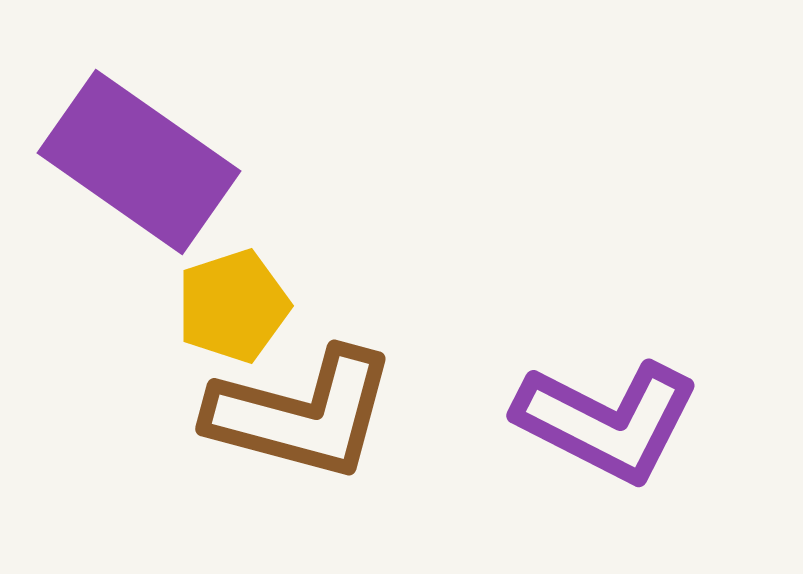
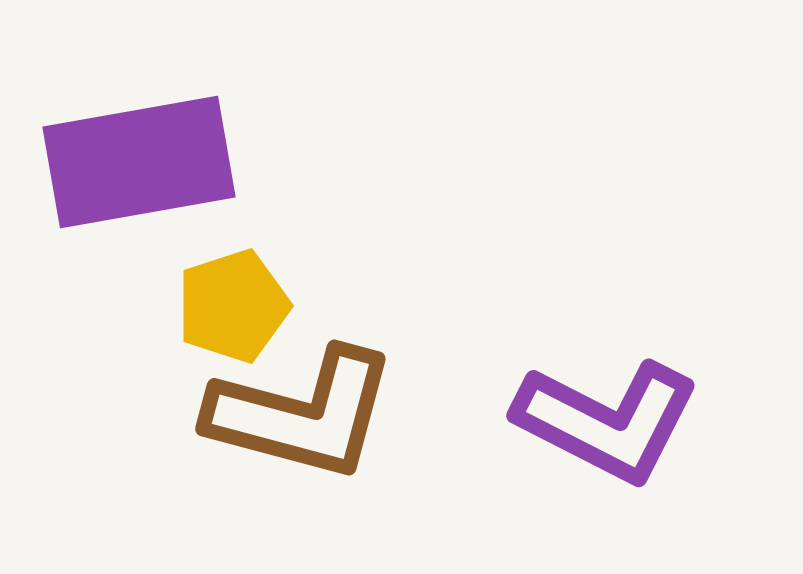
purple rectangle: rotated 45 degrees counterclockwise
